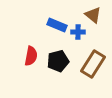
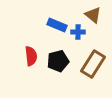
red semicircle: rotated 18 degrees counterclockwise
